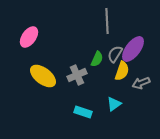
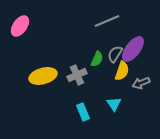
gray line: rotated 70 degrees clockwise
pink ellipse: moved 9 px left, 11 px up
yellow ellipse: rotated 52 degrees counterclockwise
cyan triangle: rotated 28 degrees counterclockwise
cyan rectangle: rotated 48 degrees clockwise
